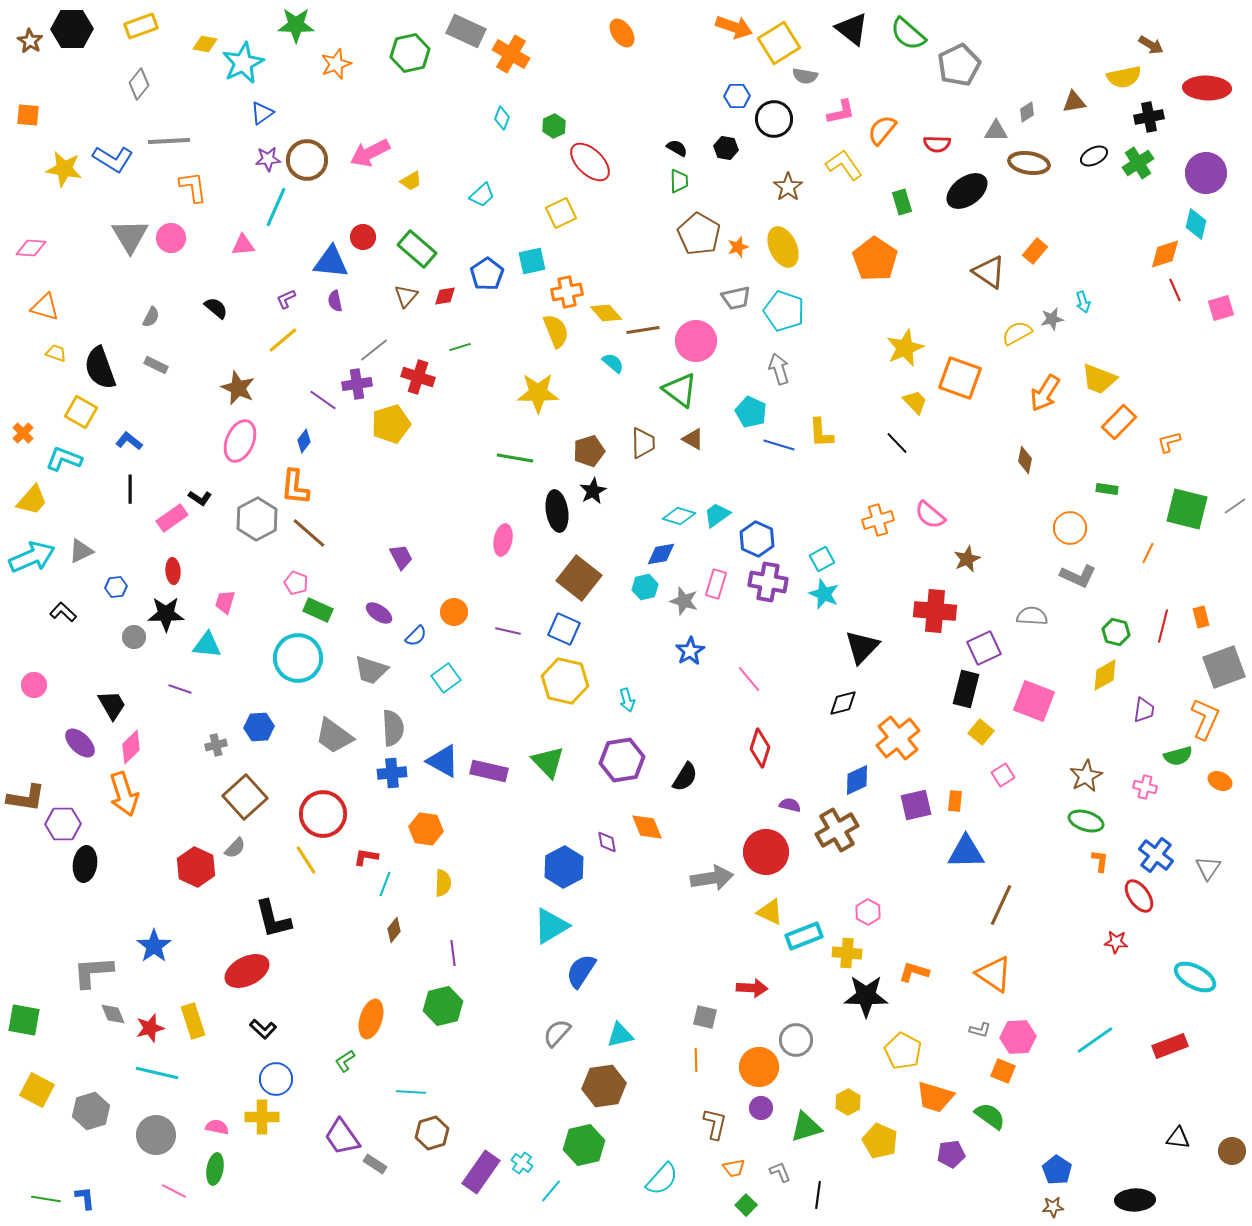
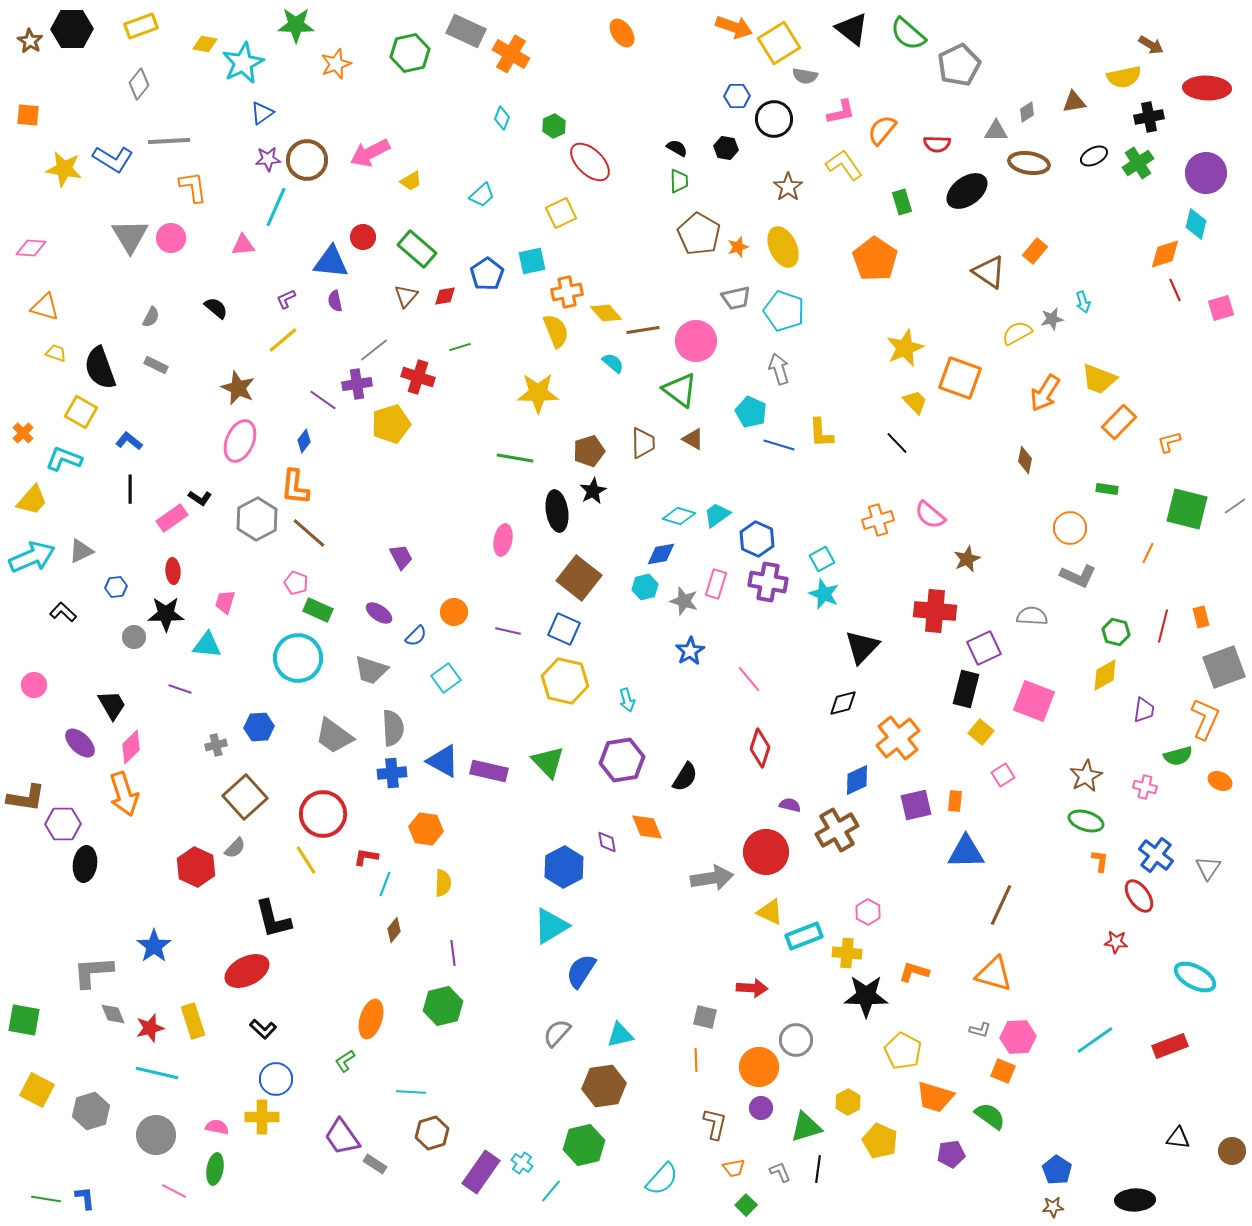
orange triangle at (994, 974): rotated 18 degrees counterclockwise
black line at (818, 1195): moved 26 px up
